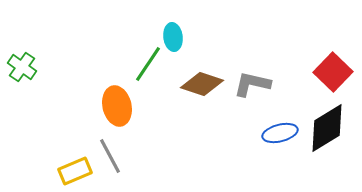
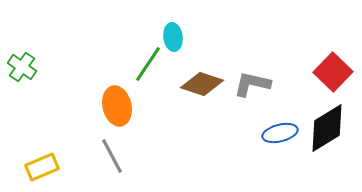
gray line: moved 2 px right
yellow rectangle: moved 33 px left, 4 px up
